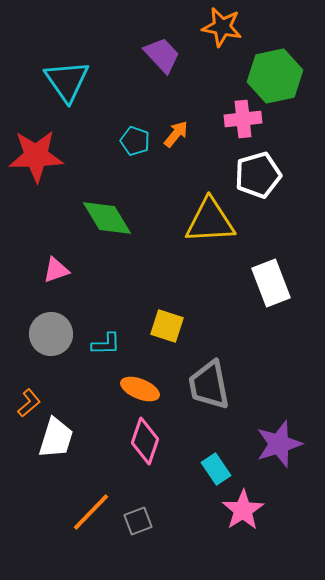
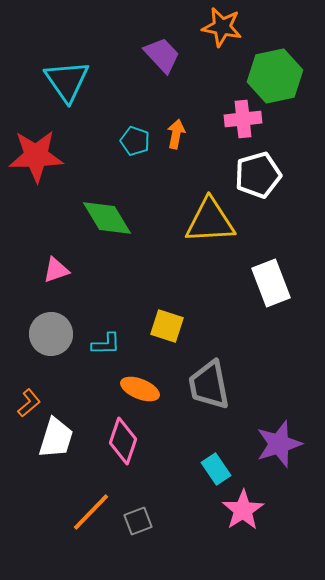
orange arrow: rotated 28 degrees counterclockwise
pink diamond: moved 22 px left
